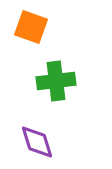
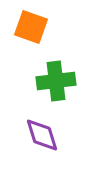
purple diamond: moved 5 px right, 7 px up
